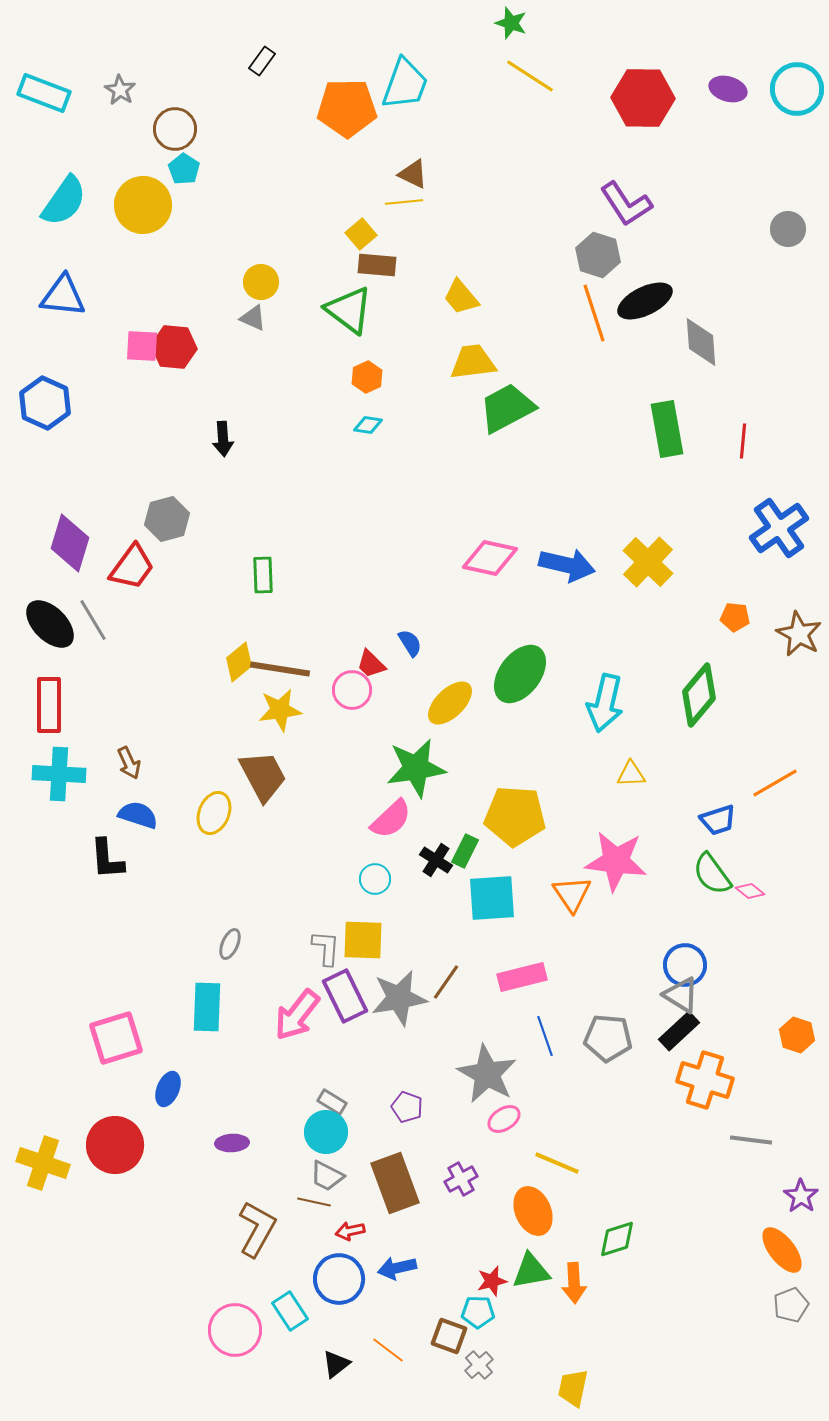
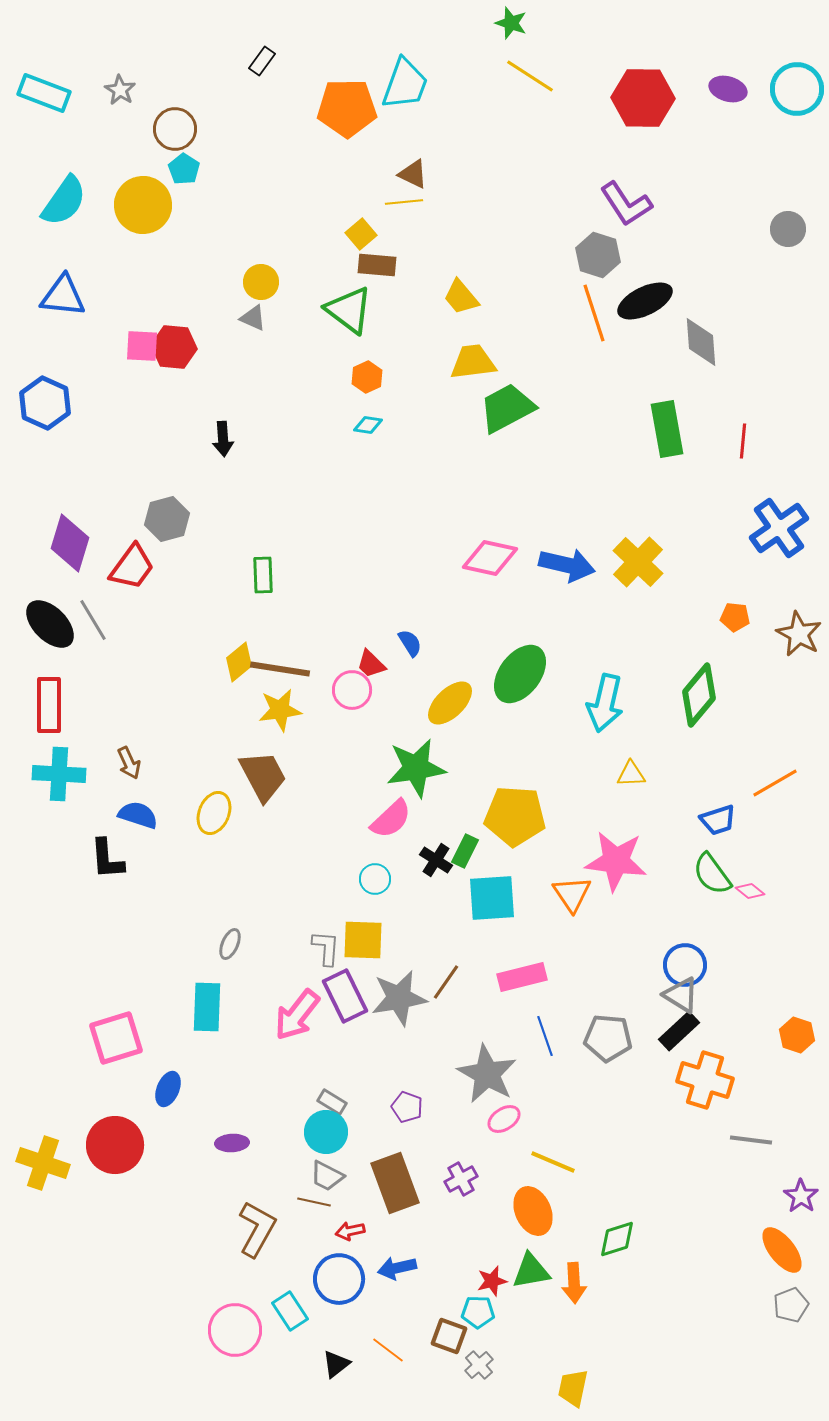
yellow cross at (648, 562): moved 10 px left
yellow line at (557, 1163): moved 4 px left, 1 px up
